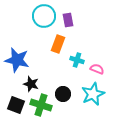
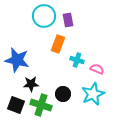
black star: rotated 21 degrees counterclockwise
